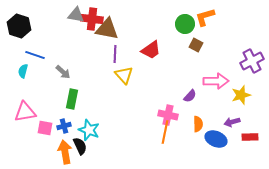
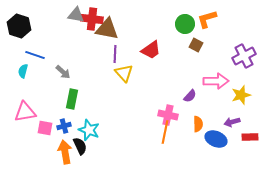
orange L-shape: moved 2 px right, 2 px down
purple cross: moved 8 px left, 5 px up
yellow triangle: moved 2 px up
